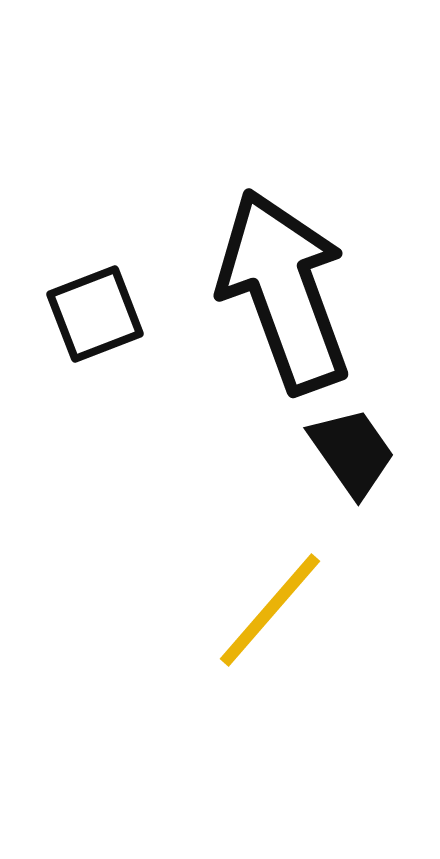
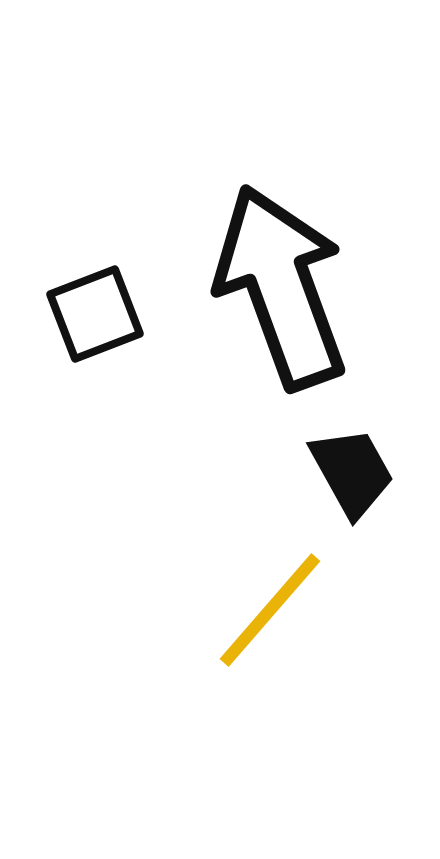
black arrow: moved 3 px left, 4 px up
black trapezoid: moved 20 px down; rotated 6 degrees clockwise
